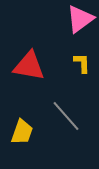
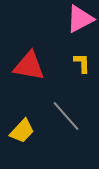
pink triangle: rotated 8 degrees clockwise
yellow trapezoid: moved 1 px up; rotated 24 degrees clockwise
